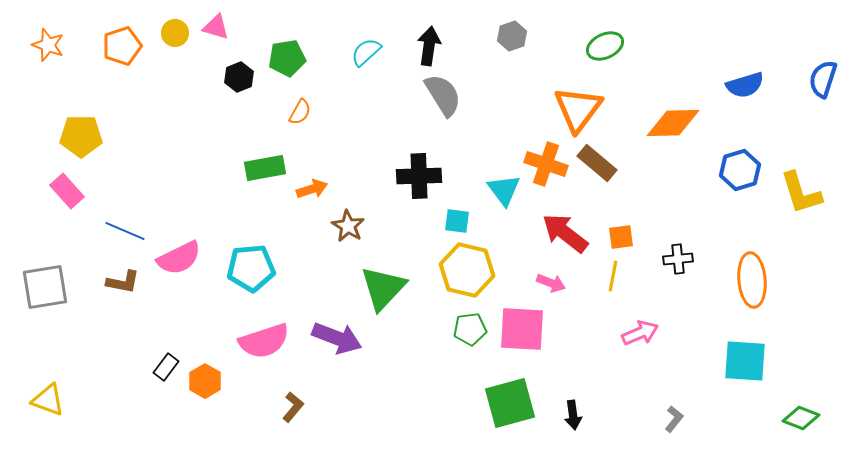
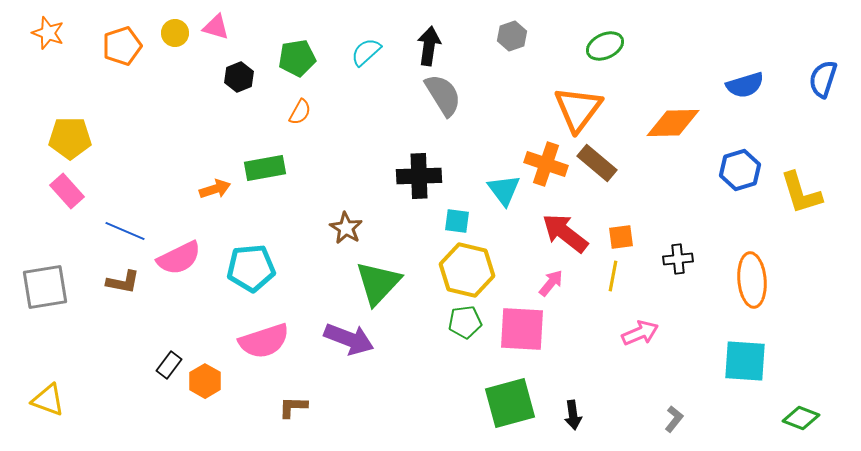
orange star at (48, 45): moved 12 px up
green pentagon at (287, 58): moved 10 px right
yellow pentagon at (81, 136): moved 11 px left, 2 px down
orange arrow at (312, 189): moved 97 px left
brown star at (348, 226): moved 2 px left, 2 px down
pink arrow at (551, 283): rotated 72 degrees counterclockwise
green triangle at (383, 288): moved 5 px left, 5 px up
green pentagon at (470, 329): moved 5 px left, 7 px up
purple arrow at (337, 338): moved 12 px right, 1 px down
black rectangle at (166, 367): moved 3 px right, 2 px up
brown L-shape at (293, 407): rotated 128 degrees counterclockwise
